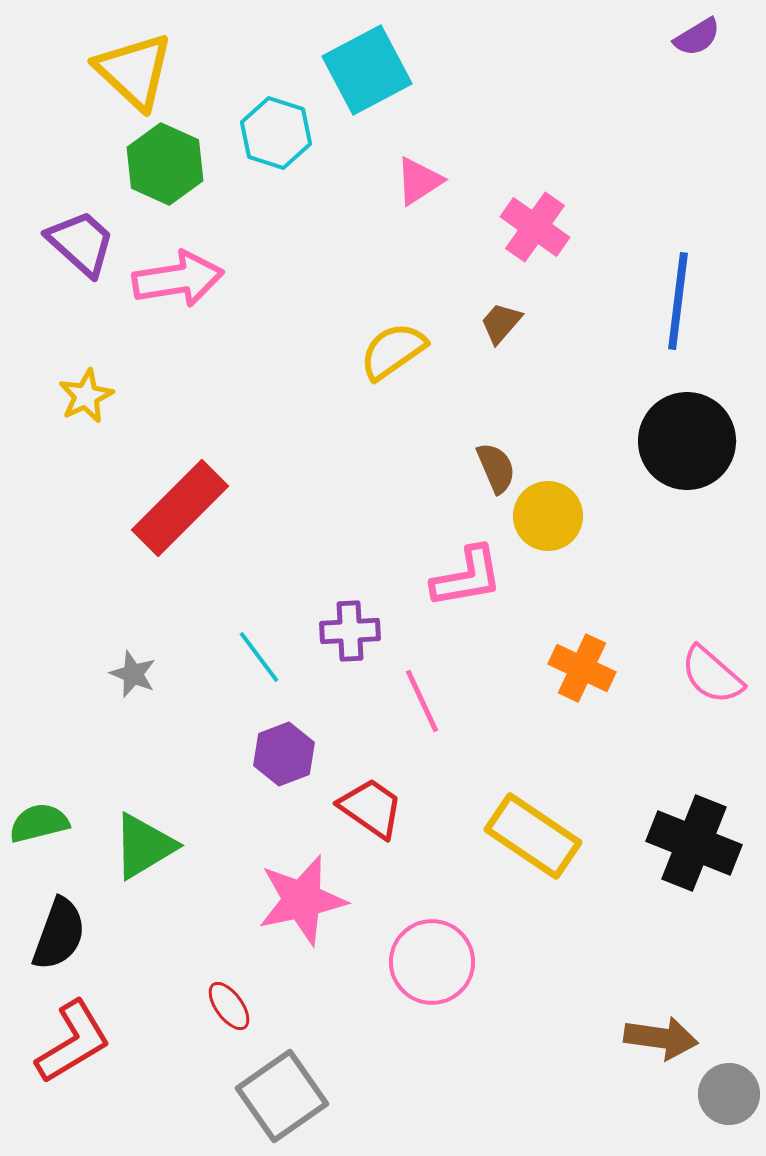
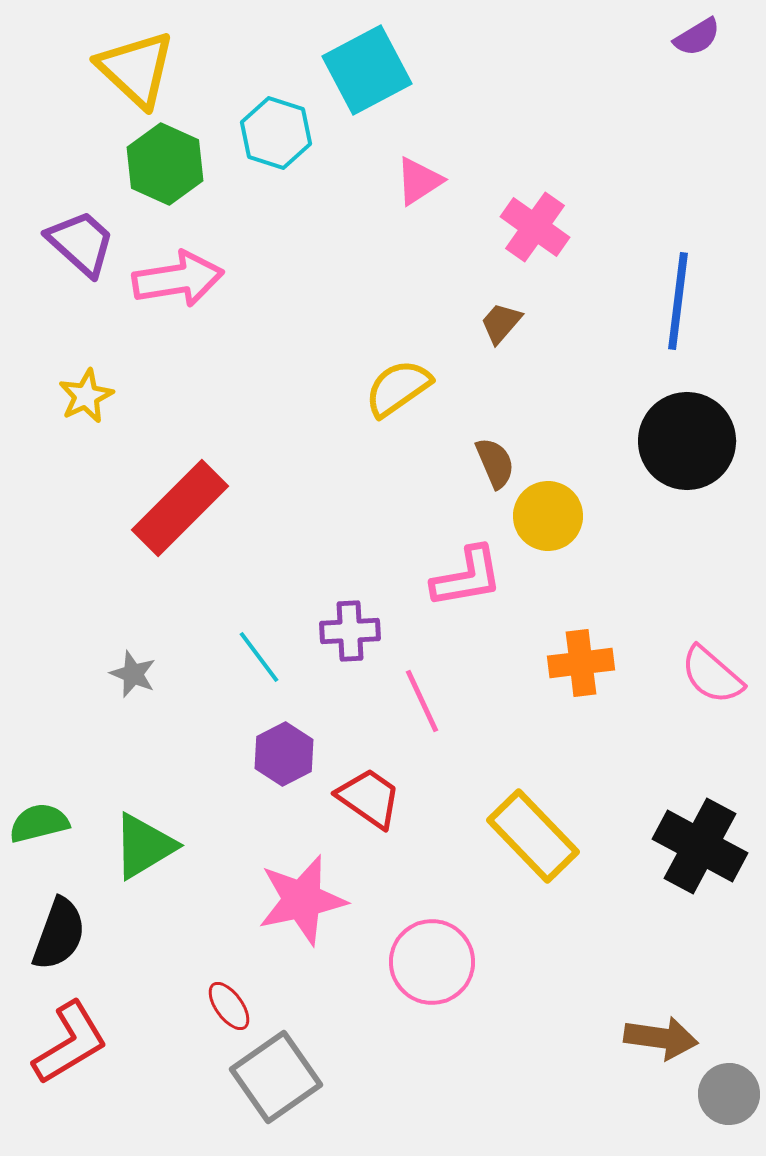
yellow triangle: moved 2 px right, 2 px up
yellow semicircle: moved 5 px right, 37 px down
brown semicircle: moved 1 px left, 5 px up
orange cross: moved 1 px left, 5 px up; rotated 32 degrees counterclockwise
purple hexagon: rotated 6 degrees counterclockwise
red trapezoid: moved 2 px left, 10 px up
yellow rectangle: rotated 12 degrees clockwise
black cross: moved 6 px right, 3 px down; rotated 6 degrees clockwise
red L-shape: moved 3 px left, 1 px down
gray square: moved 6 px left, 19 px up
